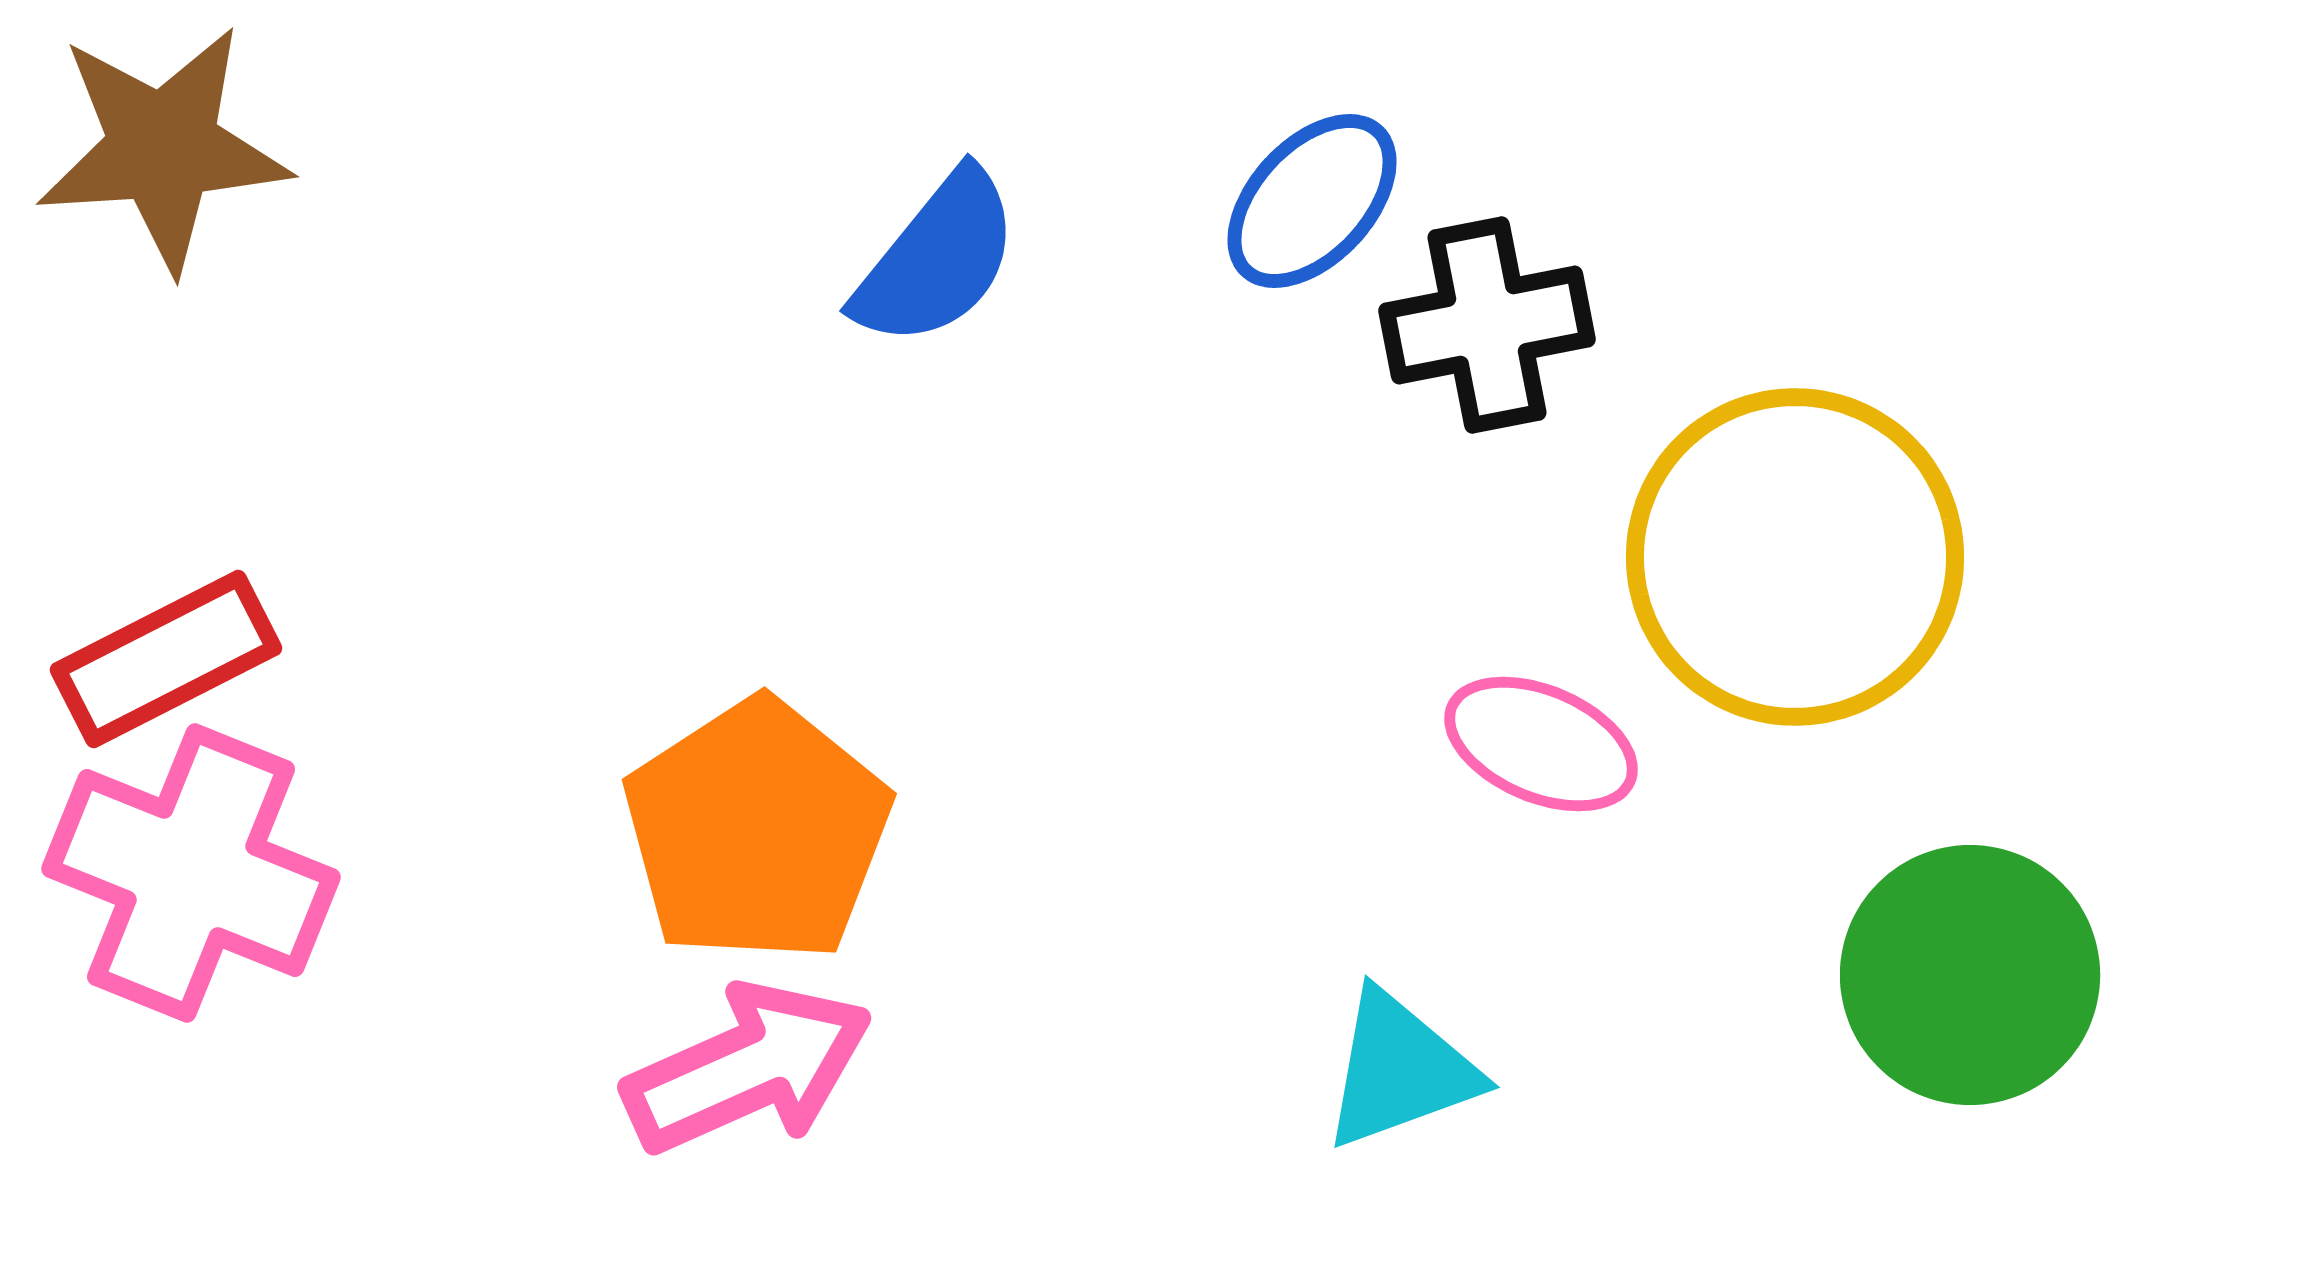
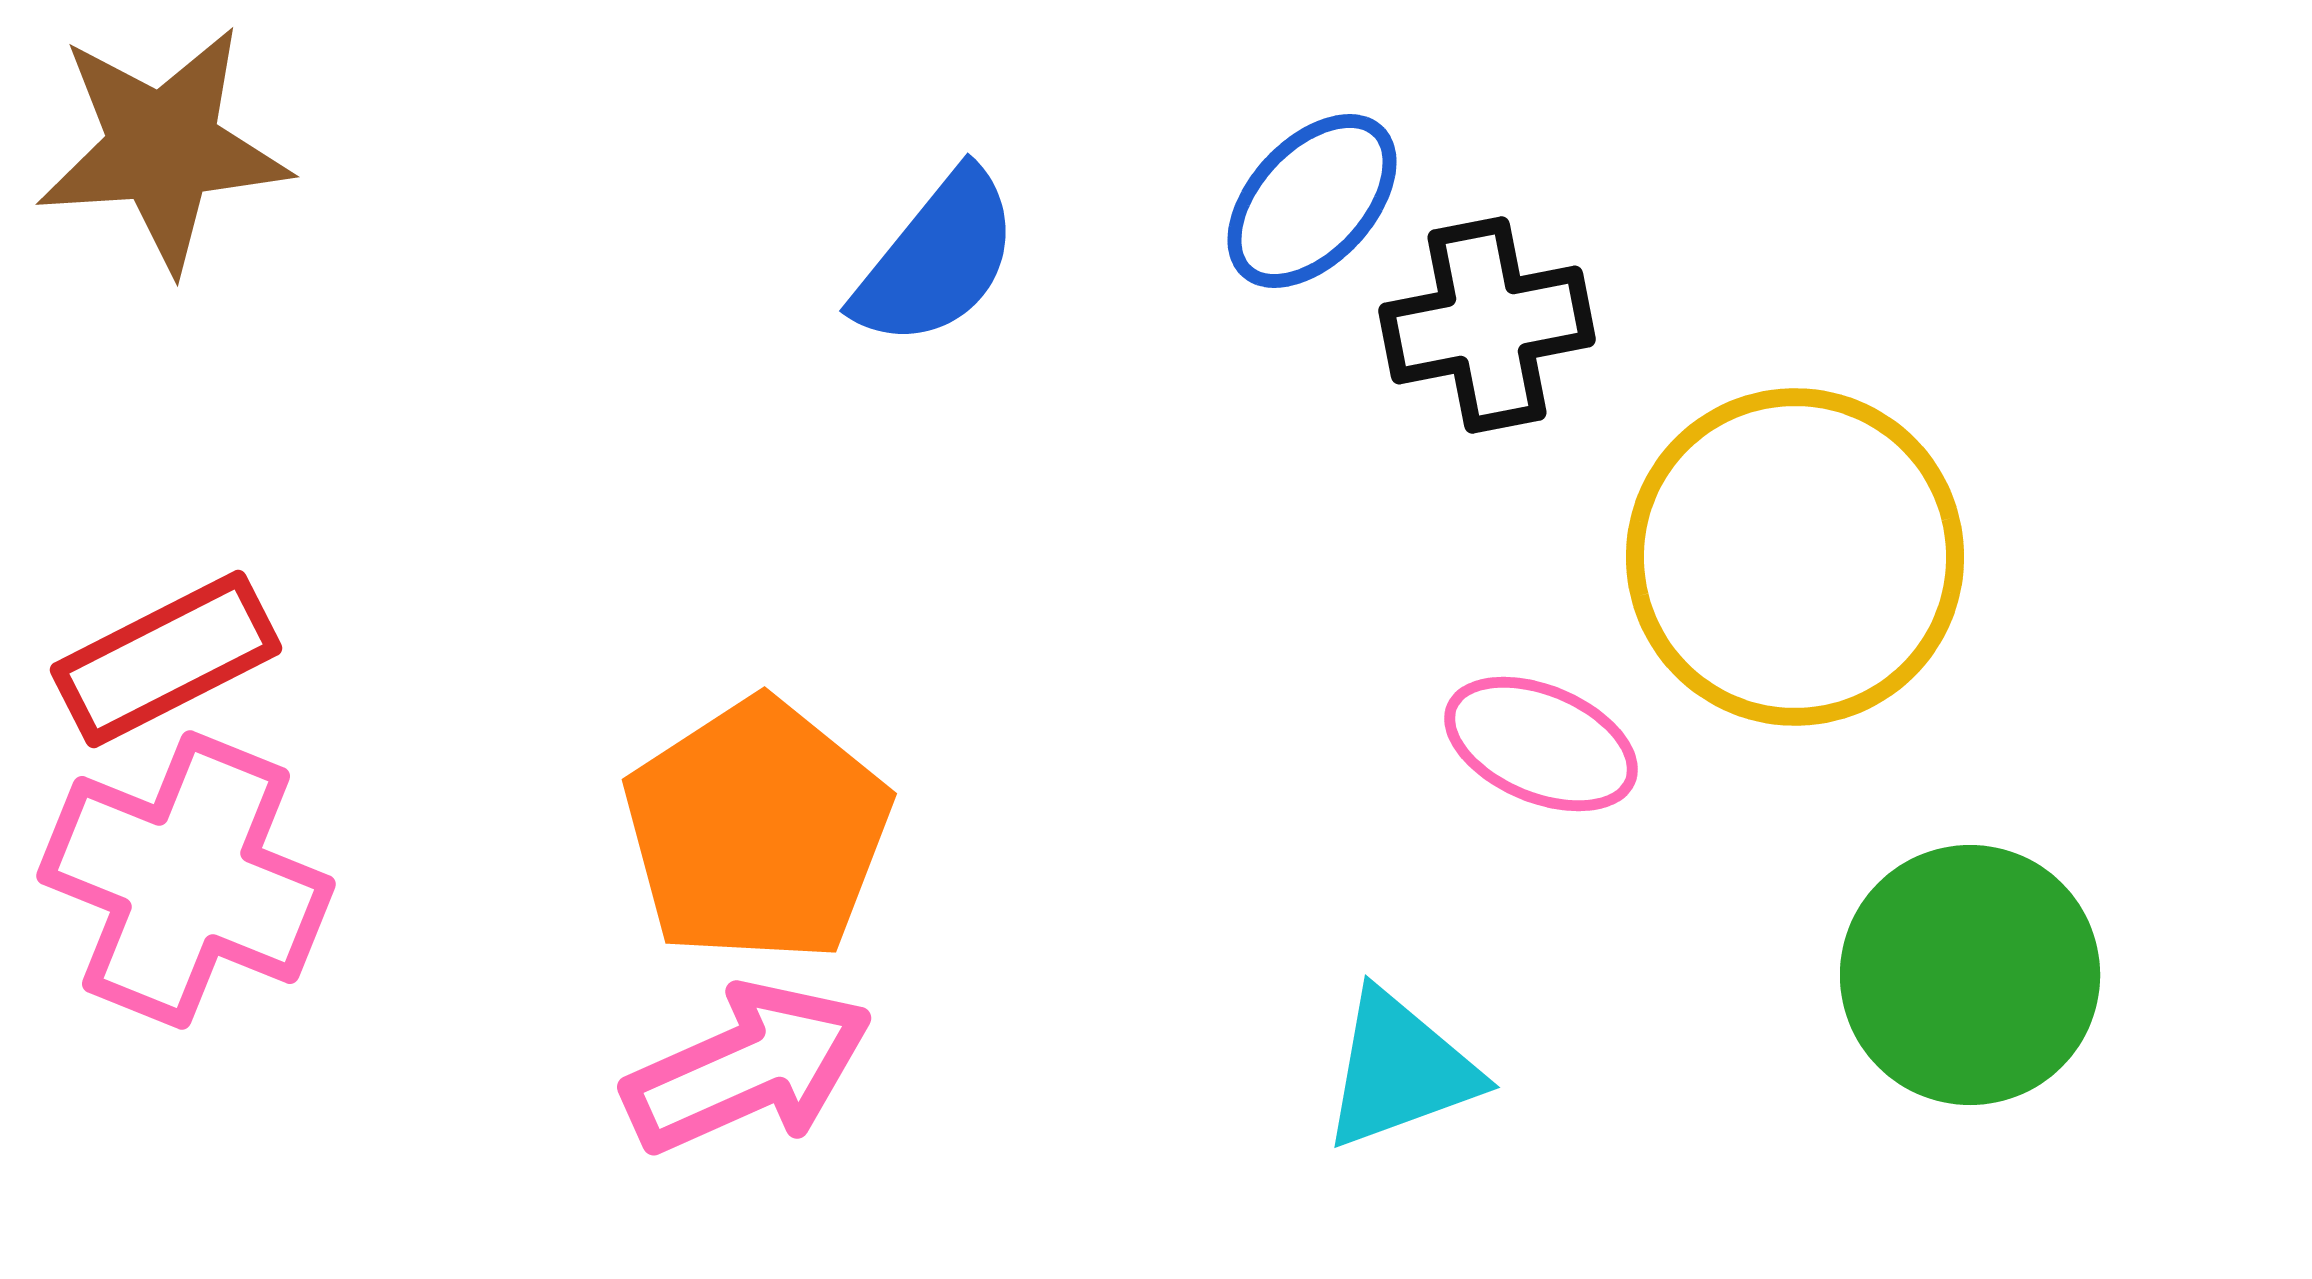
pink cross: moved 5 px left, 7 px down
